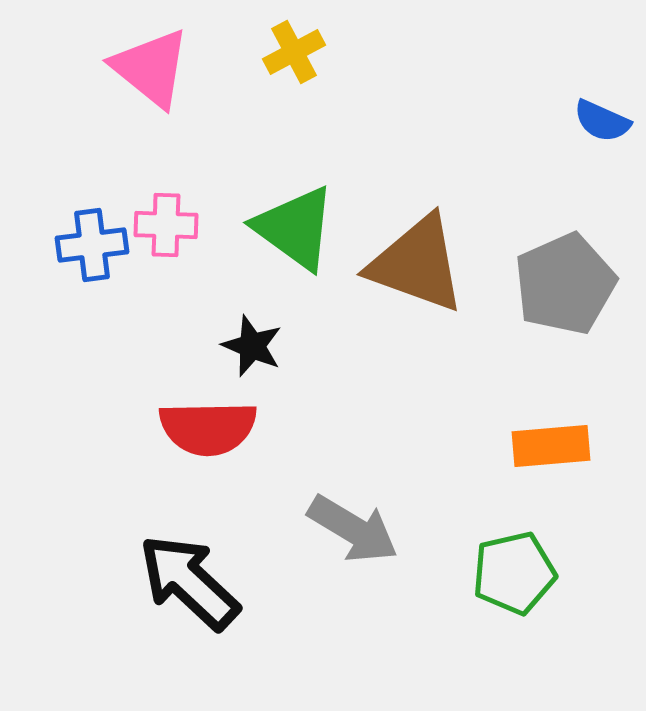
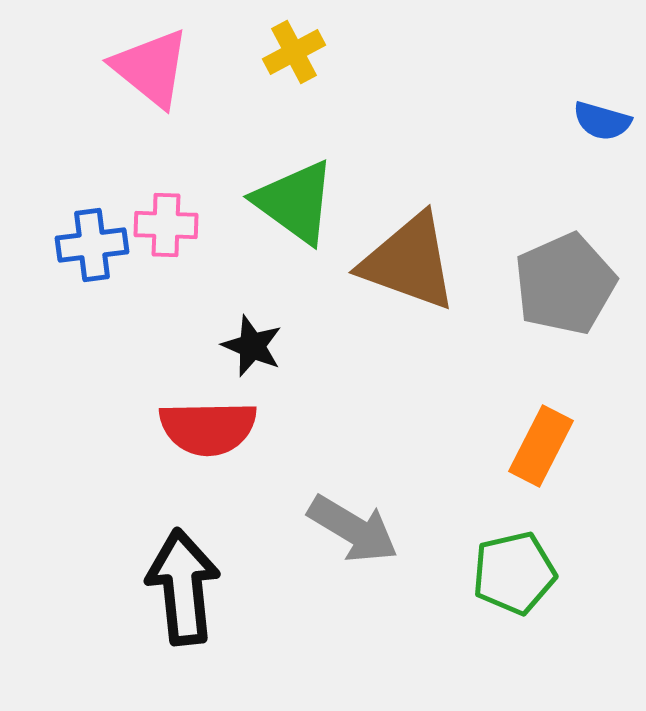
blue semicircle: rotated 8 degrees counterclockwise
green triangle: moved 26 px up
brown triangle: moved 8 px left, 2 px up
orange rectangle: moved 10 px left; rotated 58 degrees counterclockwise
black arrow: moved 6 px left, 5 px down; rotated 41 degrees clockwise
